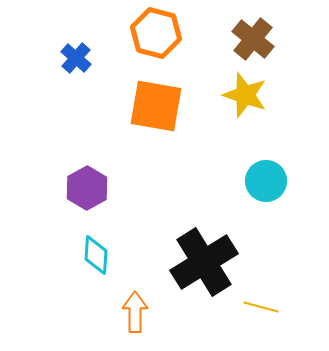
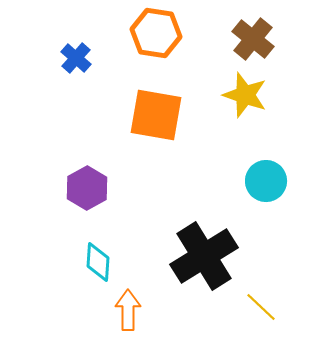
orange hexagon: rotated 6 degrees counterclockwise
orange square: moved 9 px down
cyan diamond: moved 2 px right, 7 px down
black cross: moved 6 px up
yellow line: rotated 28 degrees clockwise
orange arrow: moved 7 px left, 2 px up
